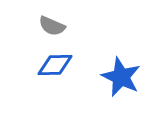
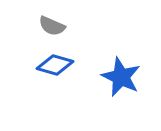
blue diamond: rotated 18 degrees clockwise
